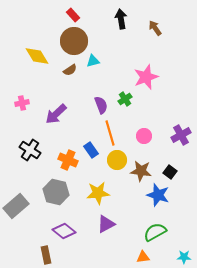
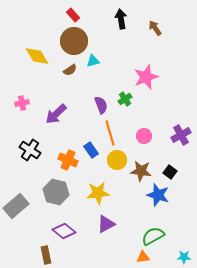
green semicircle: moved 2 px left, 4 px down
